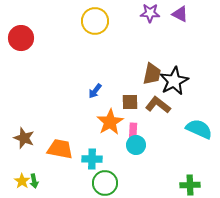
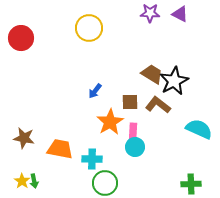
yellow circle: moved 6 px left, 7 px down
brown trapezoid: rotated 70 degrees counterclockwise
brown star: rotated 10 degrees counterclockwise
cyan circle: moved 1 px left, 2 px down
green cross: moved 1 px right, 1 px up
